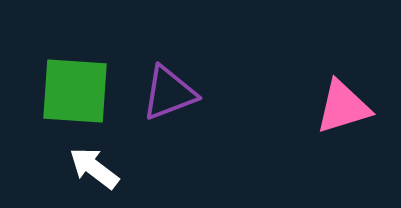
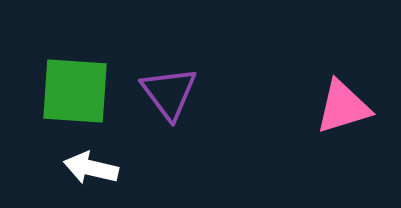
purple triangle: rotated 46 degrees counterclockwise
white arrow: moved 3 px left; rotated 24 degrees counterclockwise
